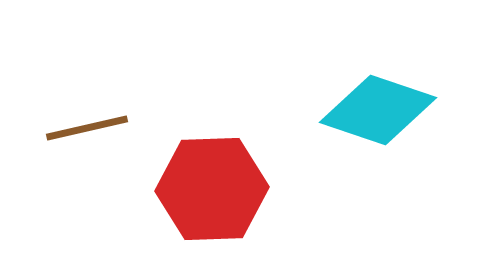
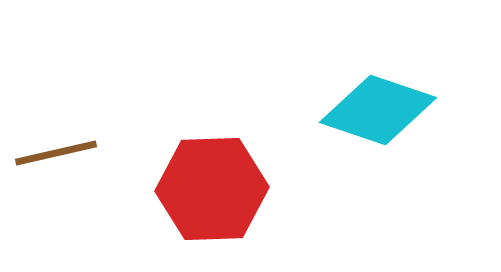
brown line: moved 31 px left, 25 px down
